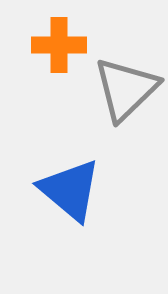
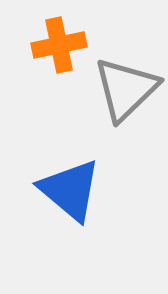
orange cross: rotated 12 degrees counterclockwise
